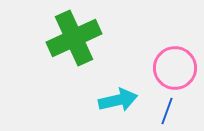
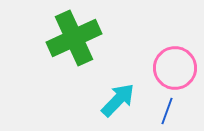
cyan arrow: rotated 33 degrees counterclockwise
